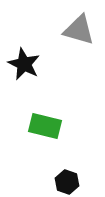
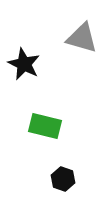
gray triangle: moved 3 px right, 8 px down
black hexagon: moved 4 px left, 3 px up
